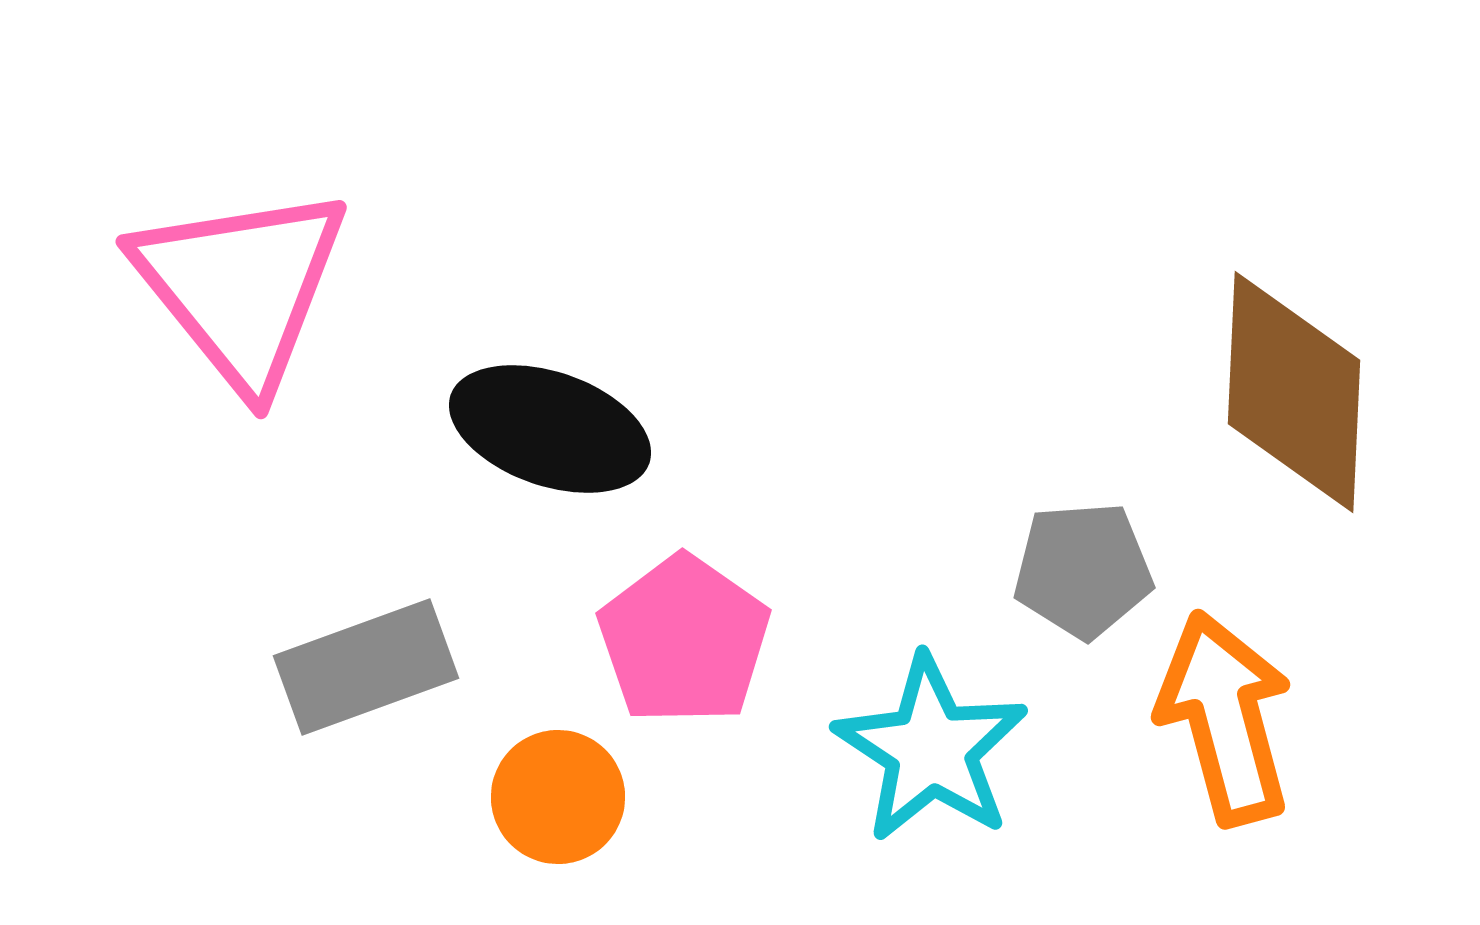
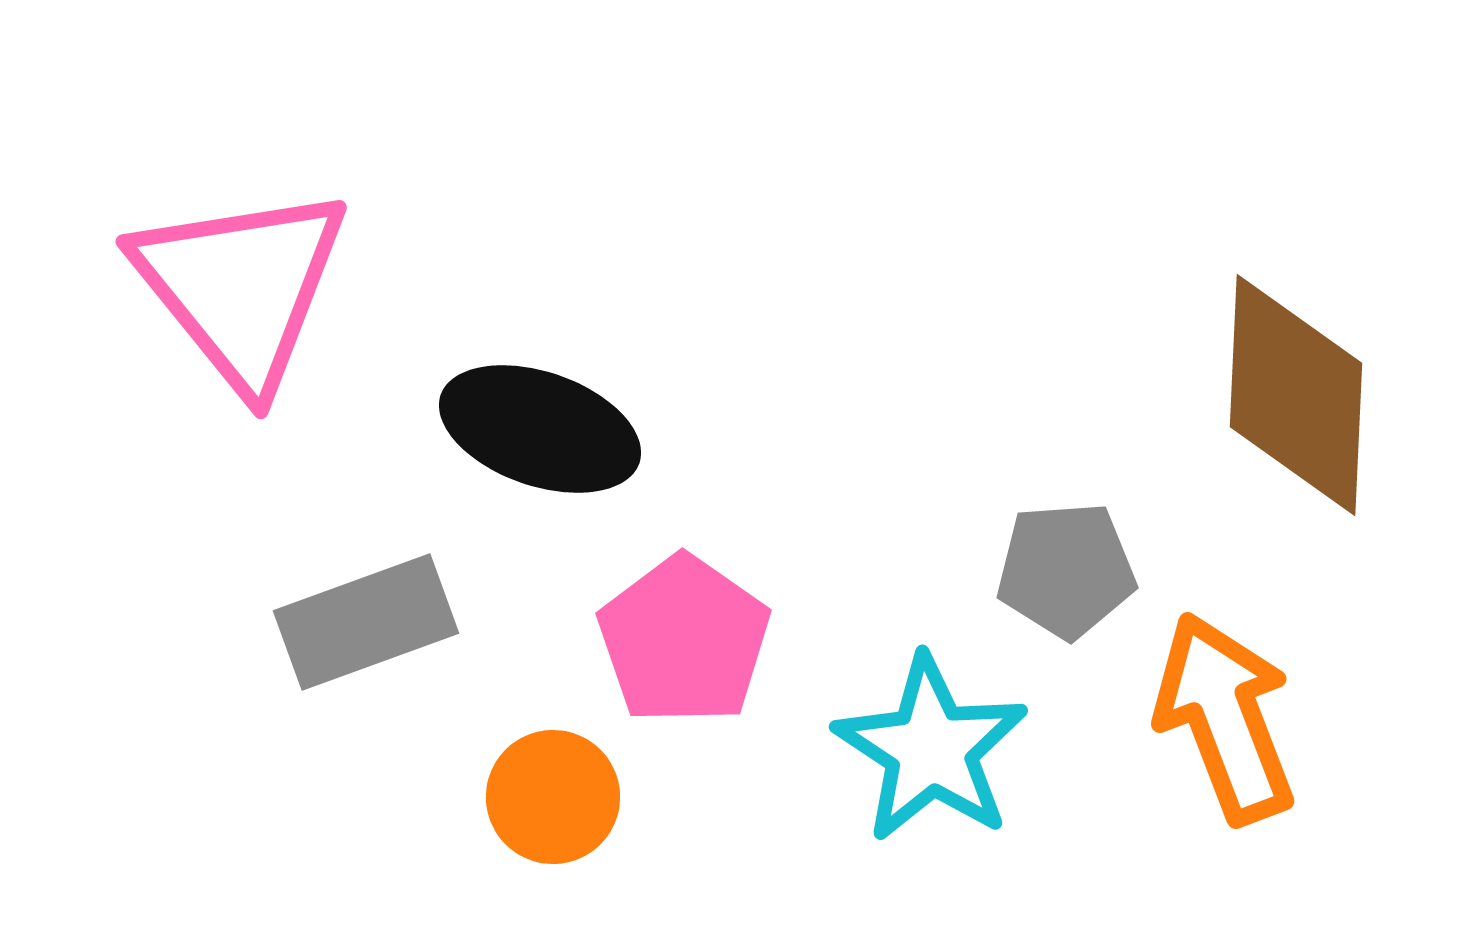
brown diamond: moved 2 px right, 3 px down
black ellipse: moved 10 px left
gray pentagon: moved 17 px left
gray rectangle: moved 45 px up
orange arrow: rotated 6 degrees counterclockwise
orange circle: moved 5 px left
